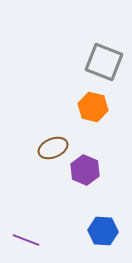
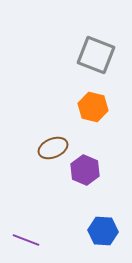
gray square: moved 8 px left, 7 px up
